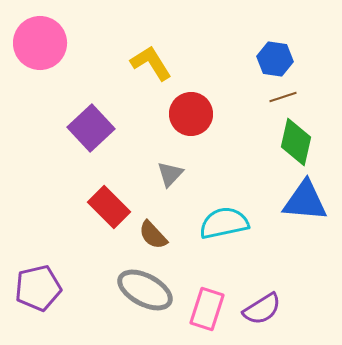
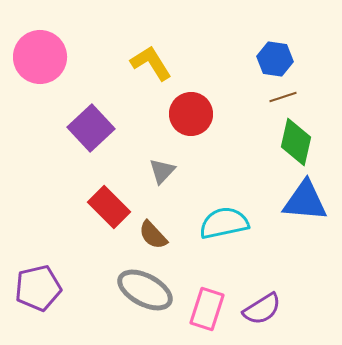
pink circle: moved 14 px down
gray triangle: moved 8 px left, 3 px up
